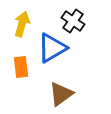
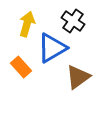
yellow arrow: moved 5 px right
orange rectangle: rotated 35 degrees counterclockwise
brown triangle: moved 17 px right, 17 px up
